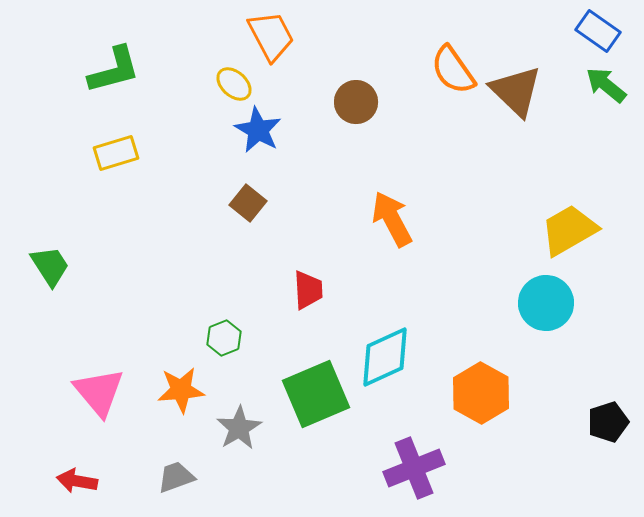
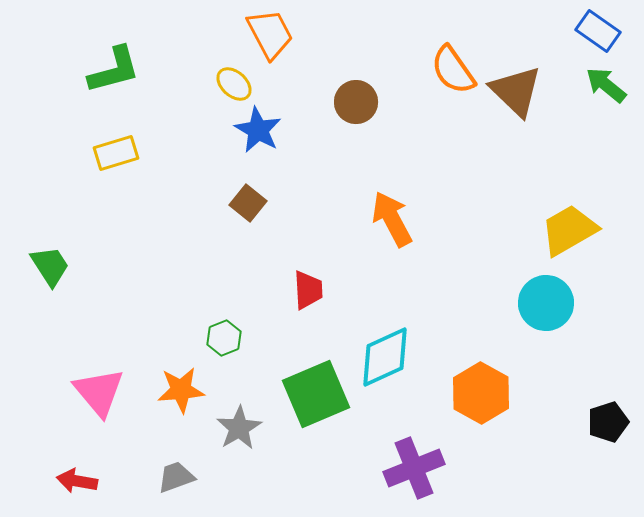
orange trapezoid: moved 1 px left, 2 px up
